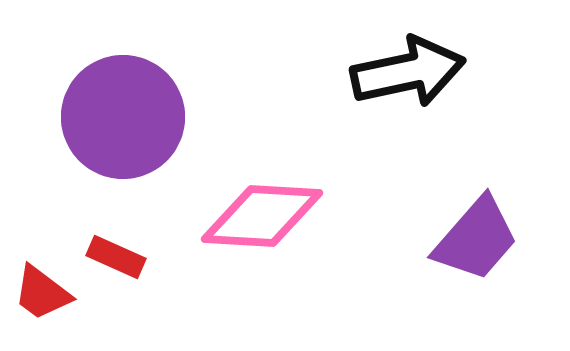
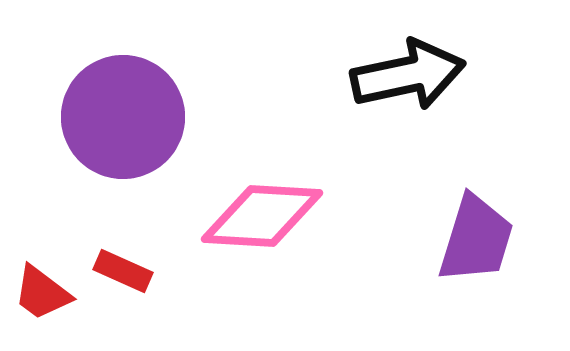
black arrow: moved 3 px down
purple trapezoid: rotated 24 degrees counterclockwise
red rectangle: moved 7 px right, 14 px down
